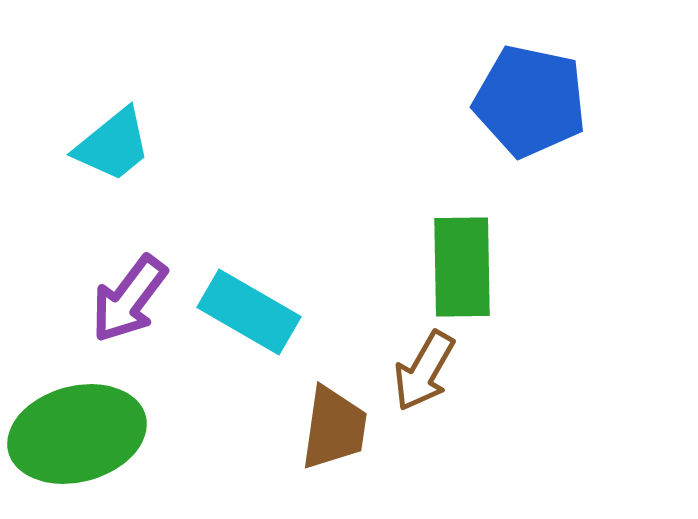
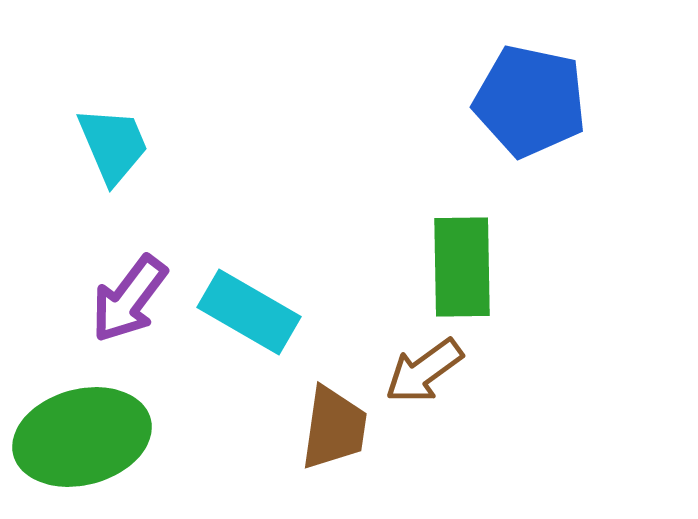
cyan trapezoid: rotated 74 degrees counterclockwise
brown arrow: rotated 24 degrees clockwise
green ellipse: moved 5 px right, 3 px down
